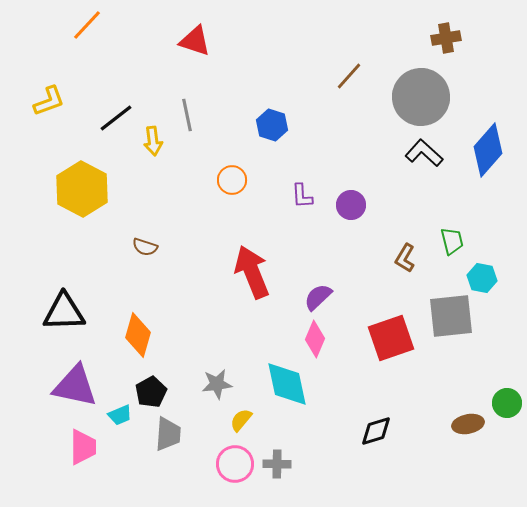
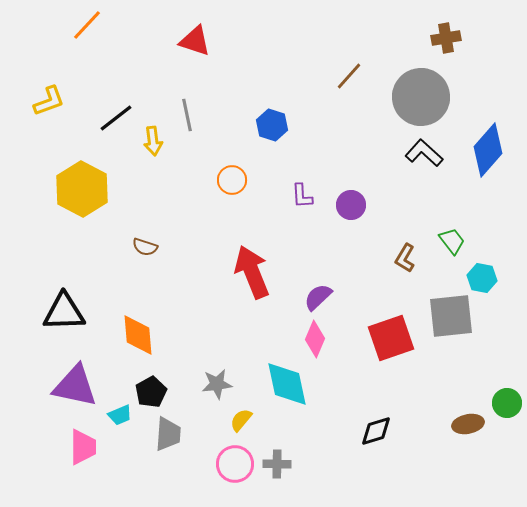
green trapezoid: rotated 24 degrees counterclockwise
orange diamond: rotated 21 degrees counterclockwise
